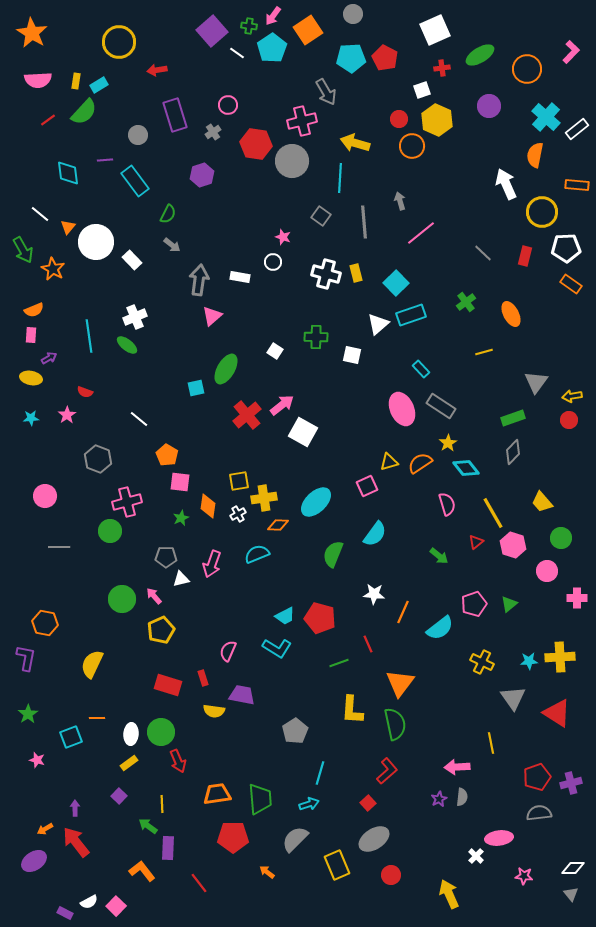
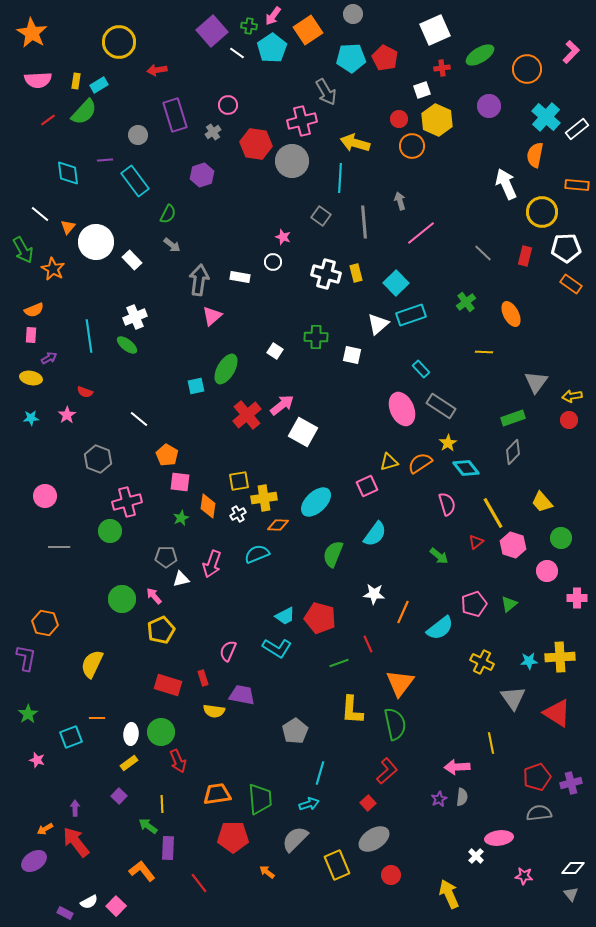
yellow line at (484, 352): rotated 18 degrees clockwise
cyan square at (196, 388): moved 2 px up
